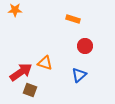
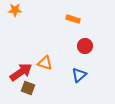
brown square: moved 2 px left, 2 px up
